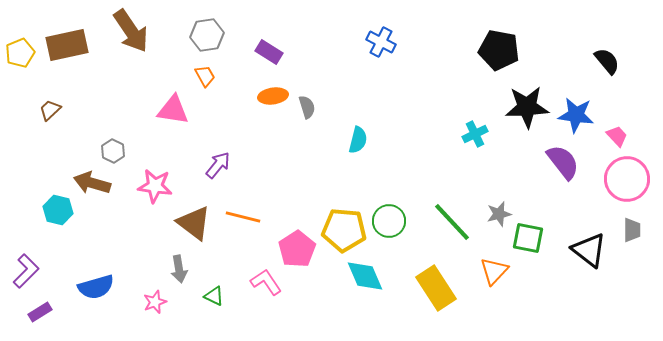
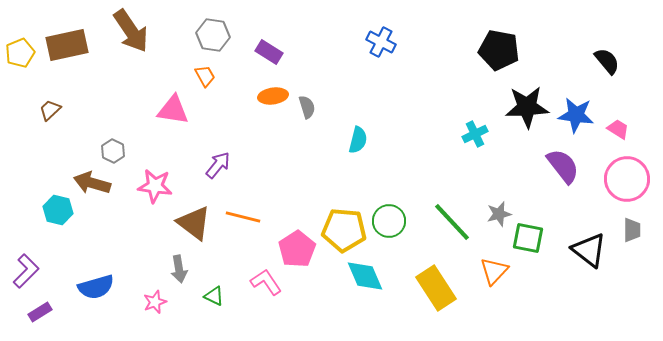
gray hexagon at (207, 35): moved 6 px right; rotated 16 degrees clockwise
pink trapezoid at (617, 136): moved 1 px right, 7 px up; rotated 15 degrees counterclockwise
purple semicircle at (563, 162): moved 4 px down
